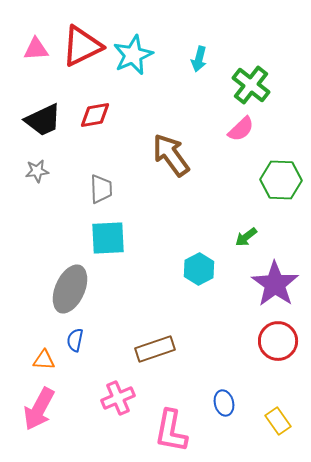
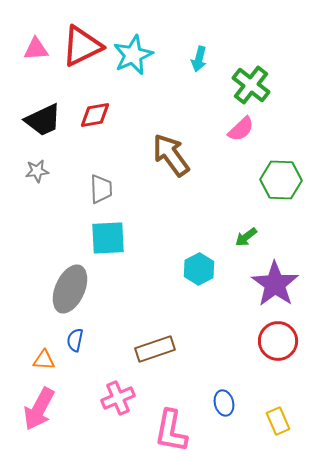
yellow rectangle: rotated 12 degrees clockwise
